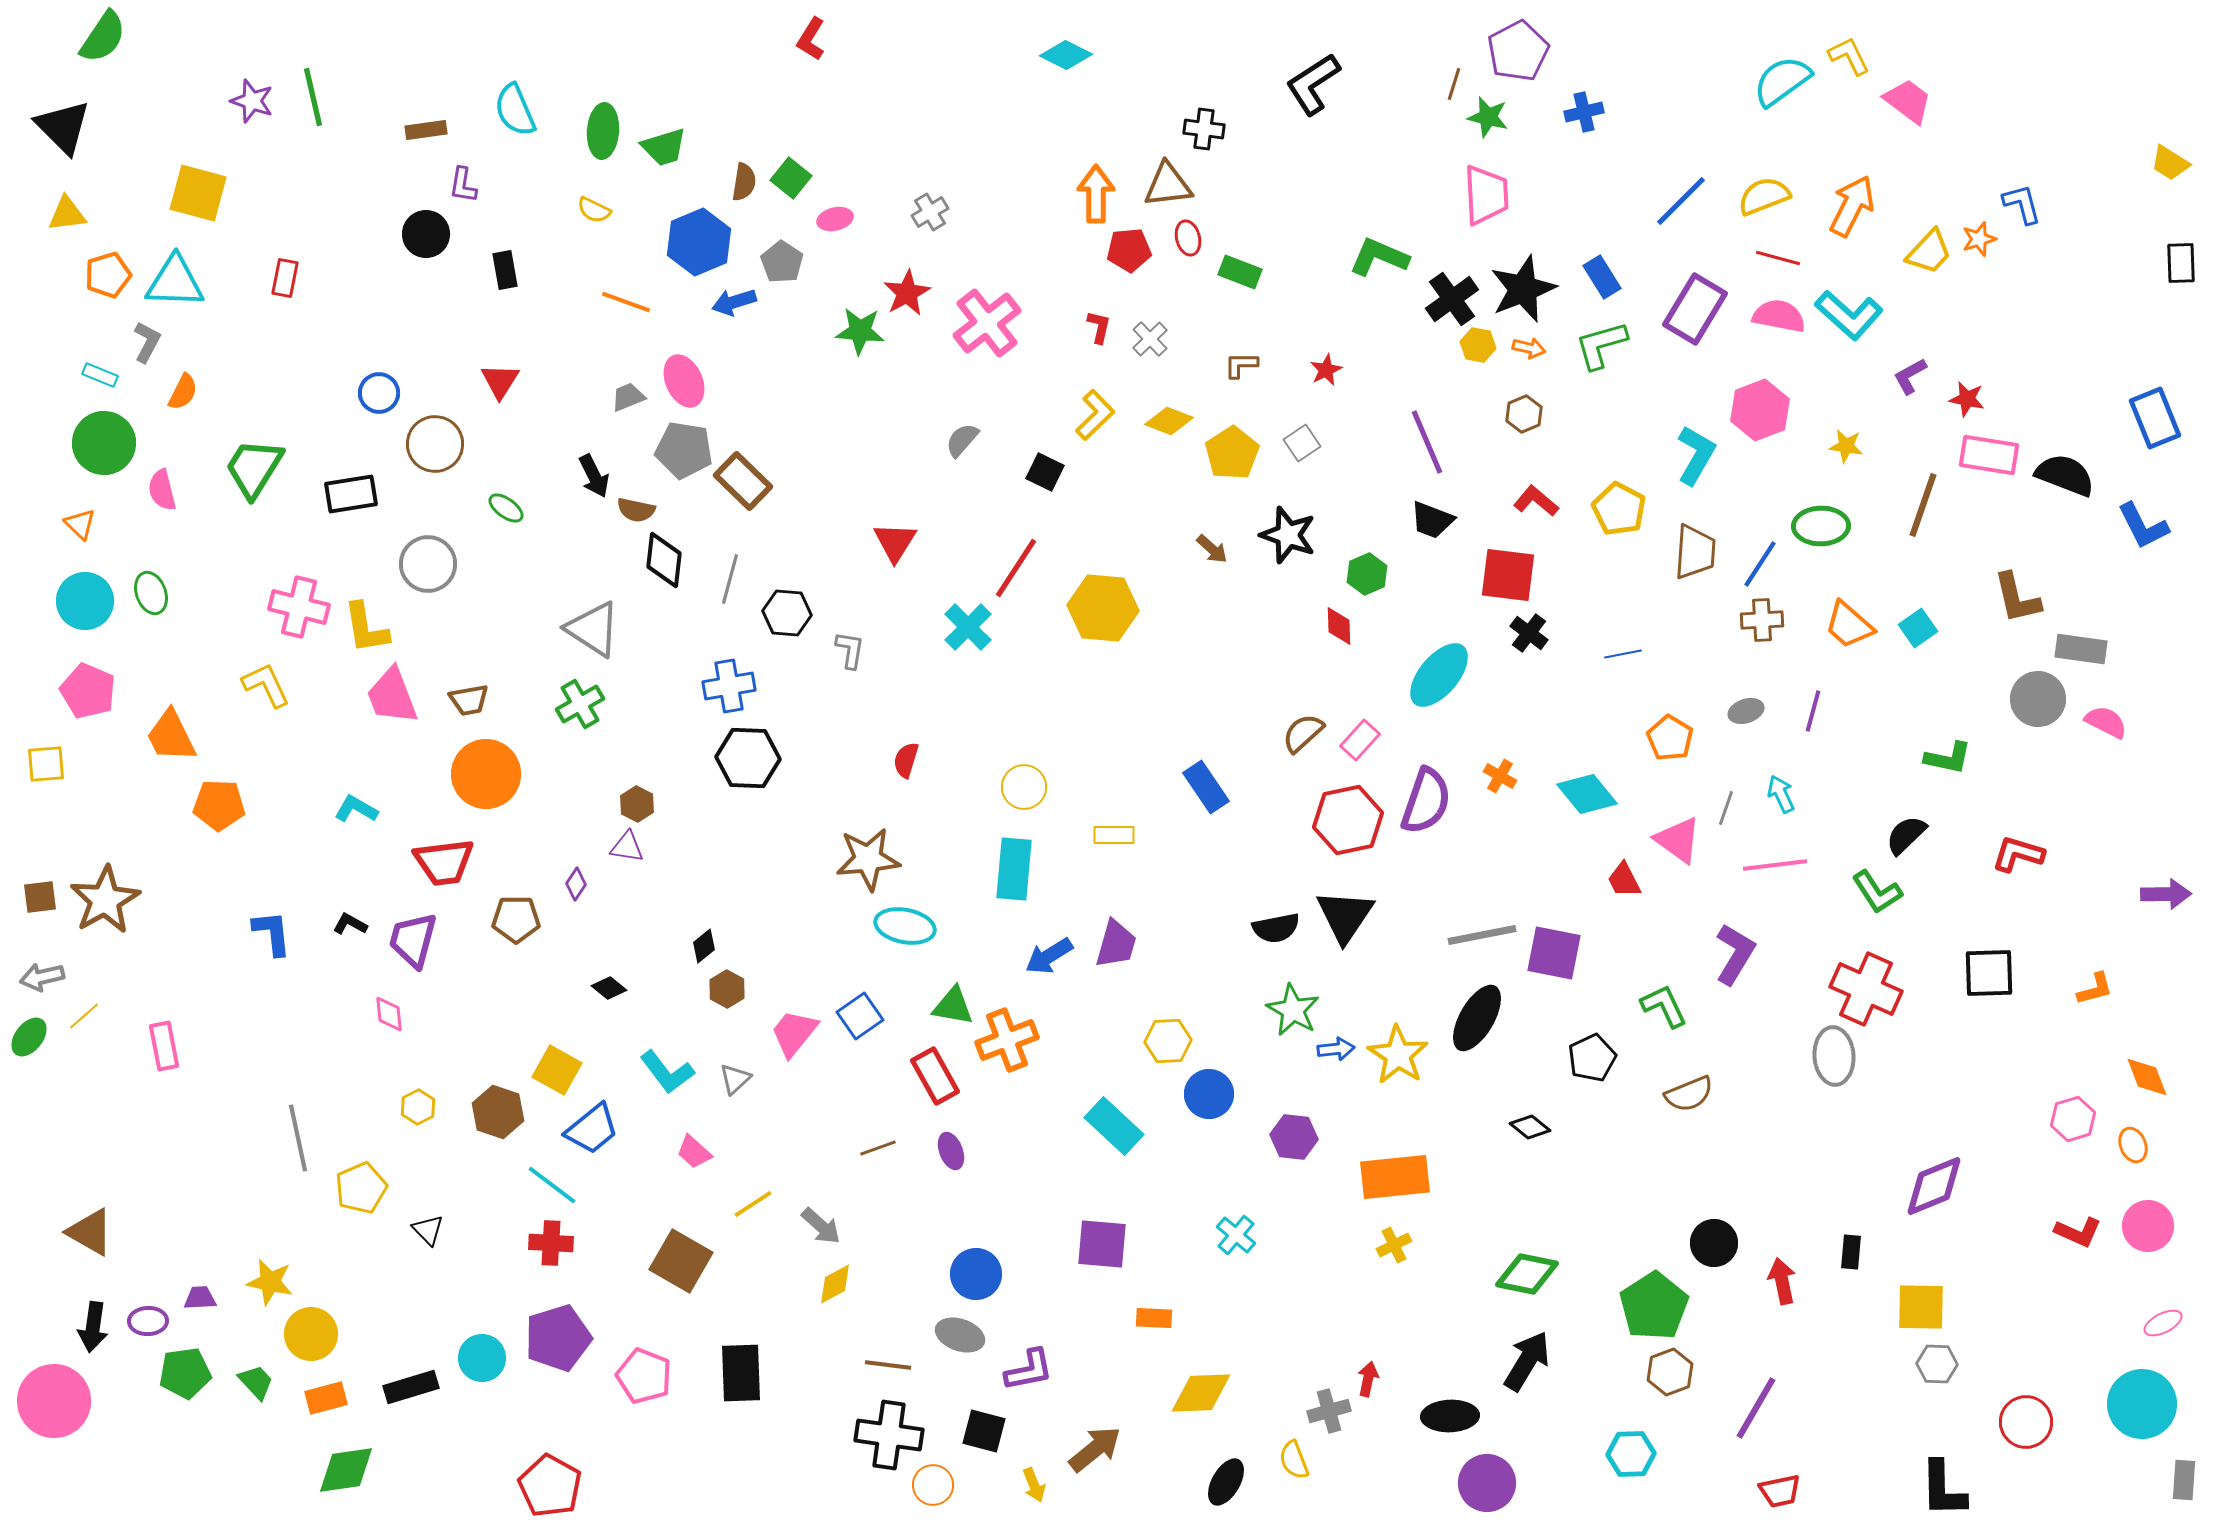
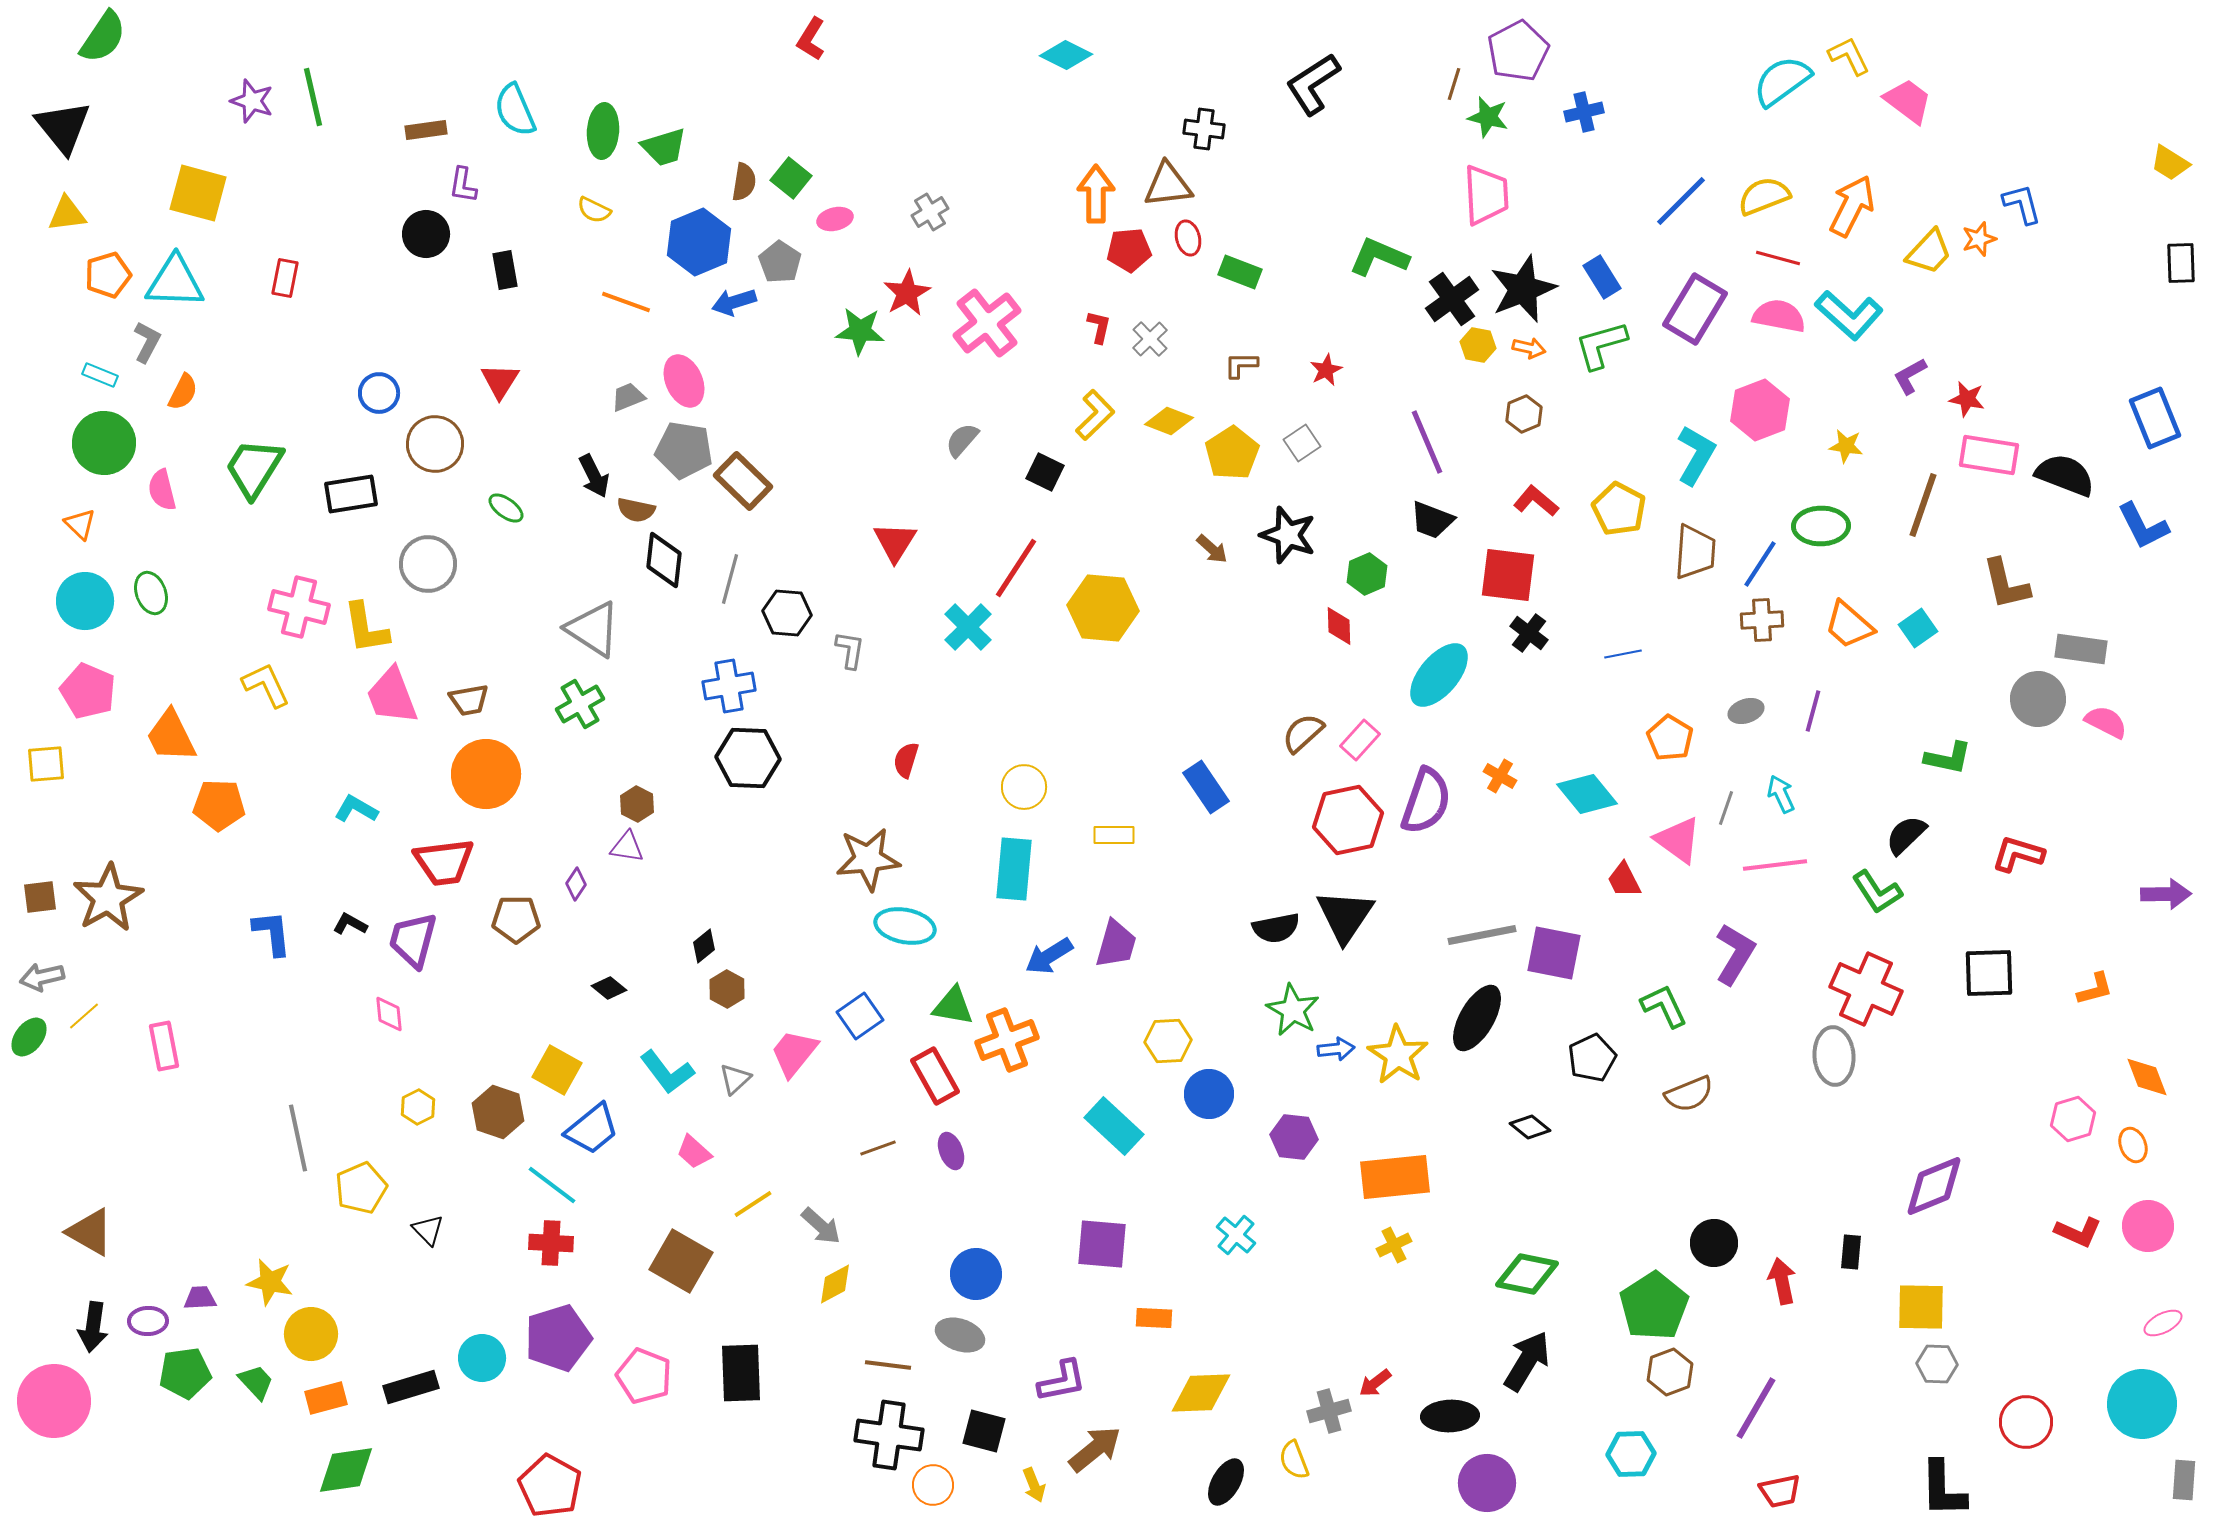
black triangle at (63, 127): rotated 6 degrees clockwise
gray pentagon at (782, 262): moved 2 px left
brown L-shape at (2017, 598): moved 11 px left, 14 px up
brown star at (105, 900): moved 3 px right, 2 px up
pink trapezoid at (794, 1033): moved 20 px down
purple L-shape at (1029, 1370): moved 33 px right, 11 px down
red arrow at (1368, 1379): moved 7 px right, 4 px down; rotated 140 degrees counterclockwise
